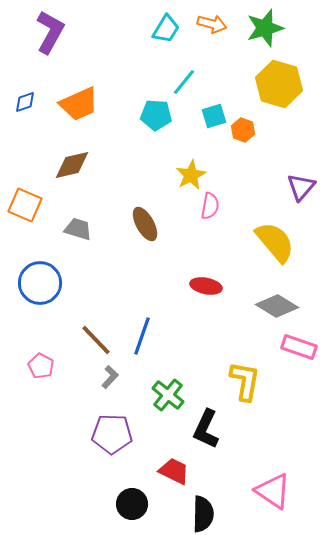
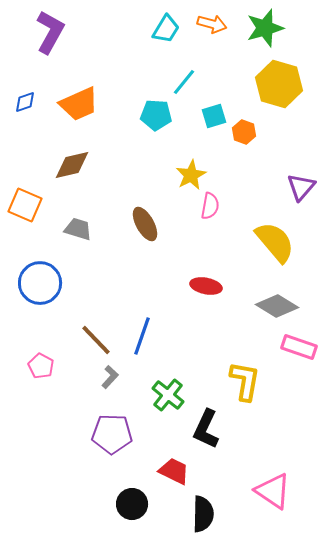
orange hexagon: moved 1 px right, 2 px down
